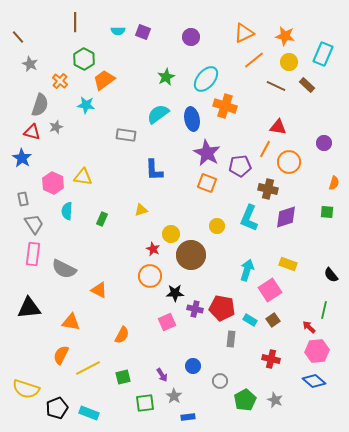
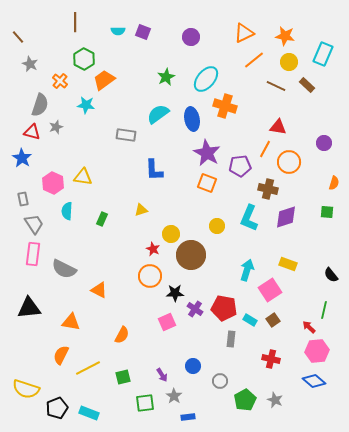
red pentagon at (222, 308): moved 2 px right
purple cross at (195, 309): rotated 21 degrees clockwise
